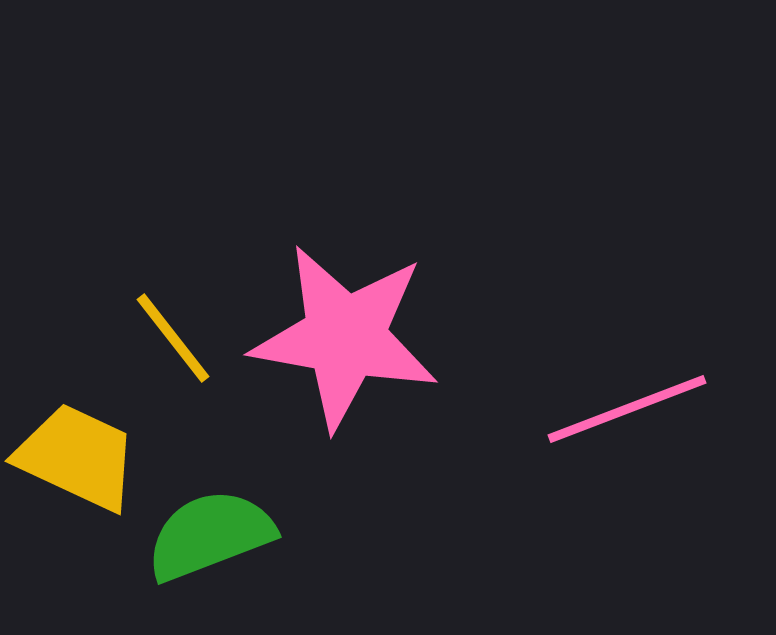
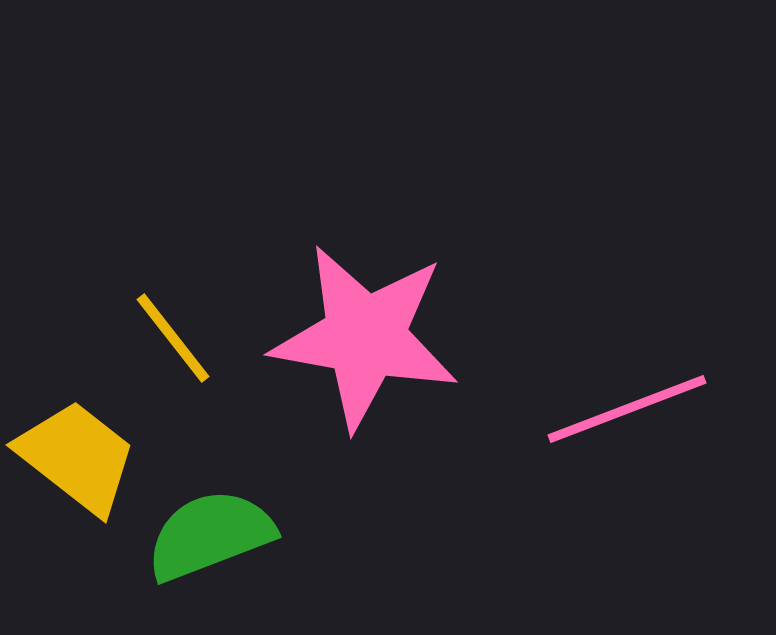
pink star: moved 20 px right
yellow trapezoid: rotated 13 degrees clockwise
